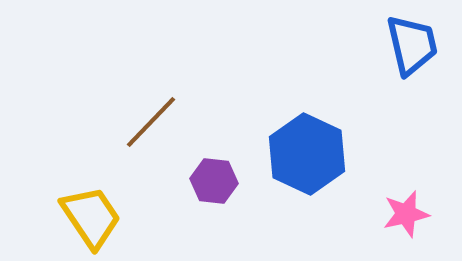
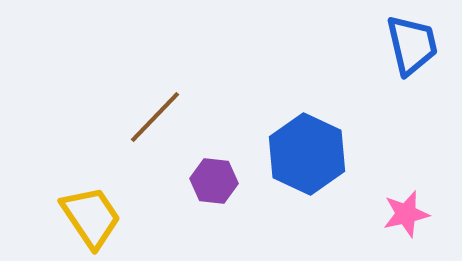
brown line: moved 4 px right, 5 px up
